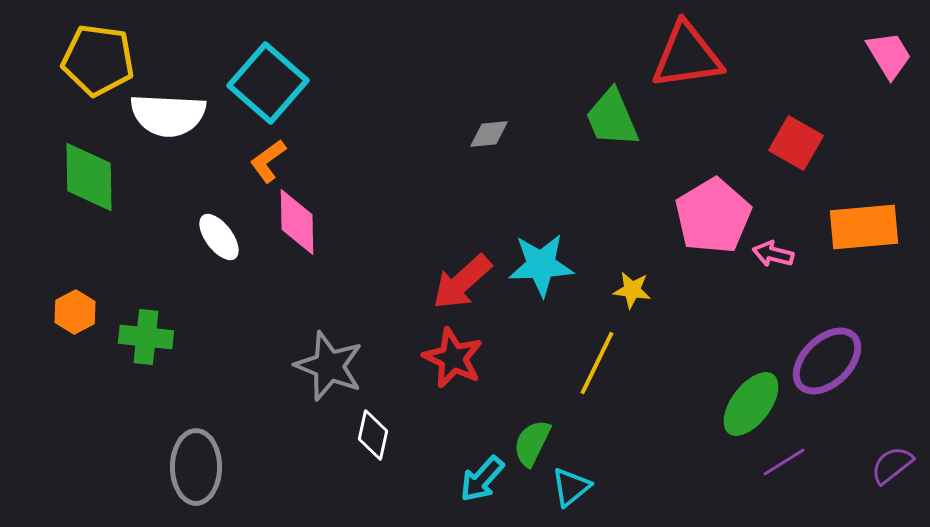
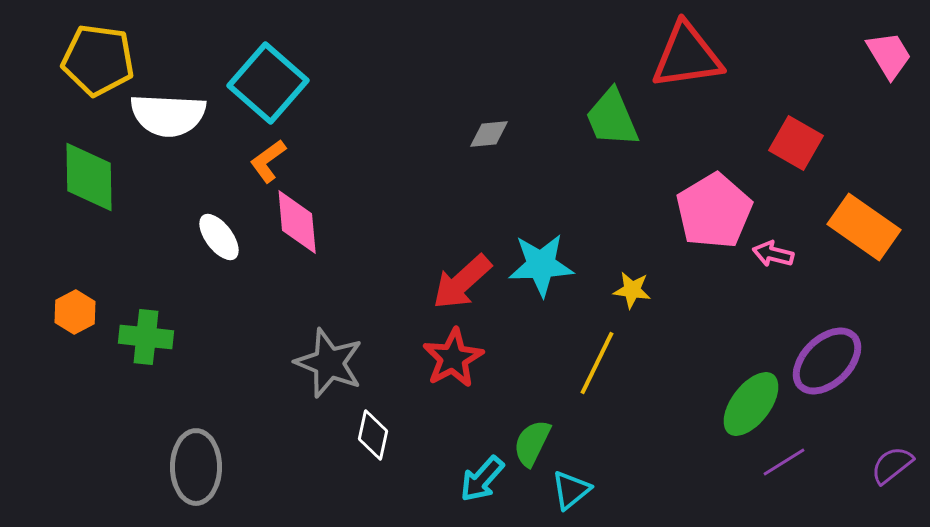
pink pentagon: moved 1 px right, 5 px up
pink diamond: rotated 4 degrees counterclockwise
orange rectangle: rotated 40 degrees clockwise
red star: rotated 18 degrees clockwise
gray star: moved 3 px up
cyan triangle: moved 3 px down
